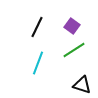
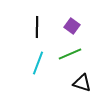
black line: rotated 25 degrees counterclockwise
green line: moved 4 px left, 4 px down; rotated 10 degrees clockwise
black triangle: moved 2 px up
